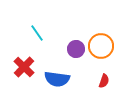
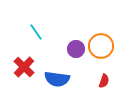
cyan line: moved 1 px left, 1 px up
